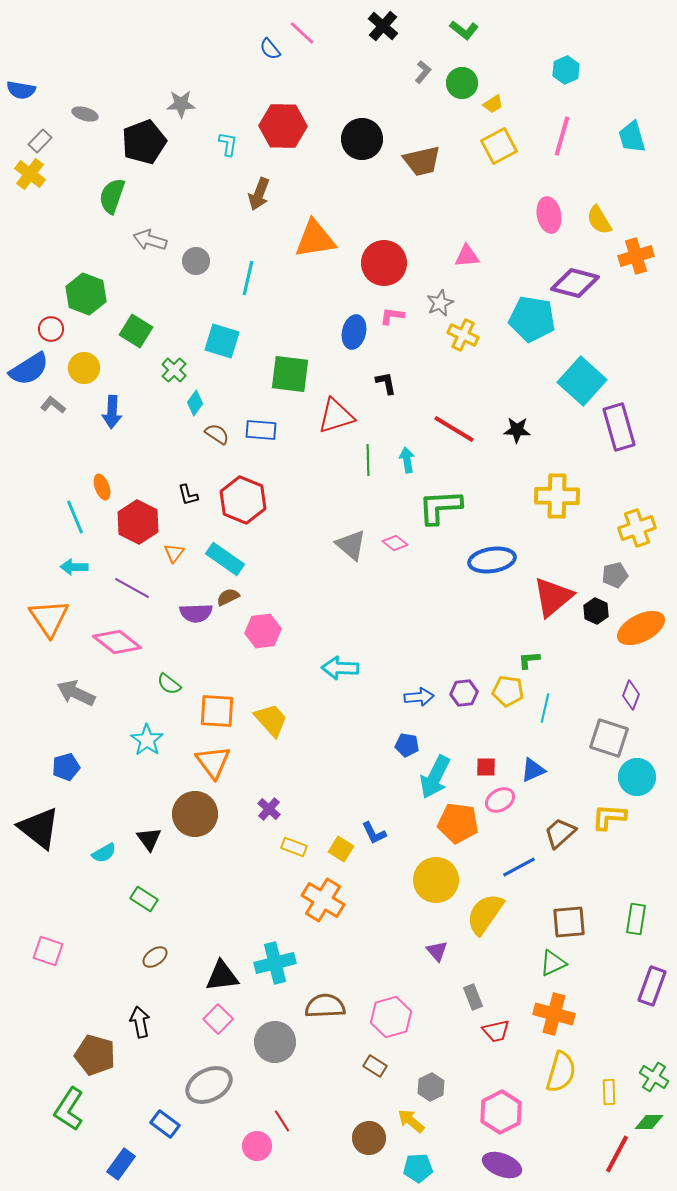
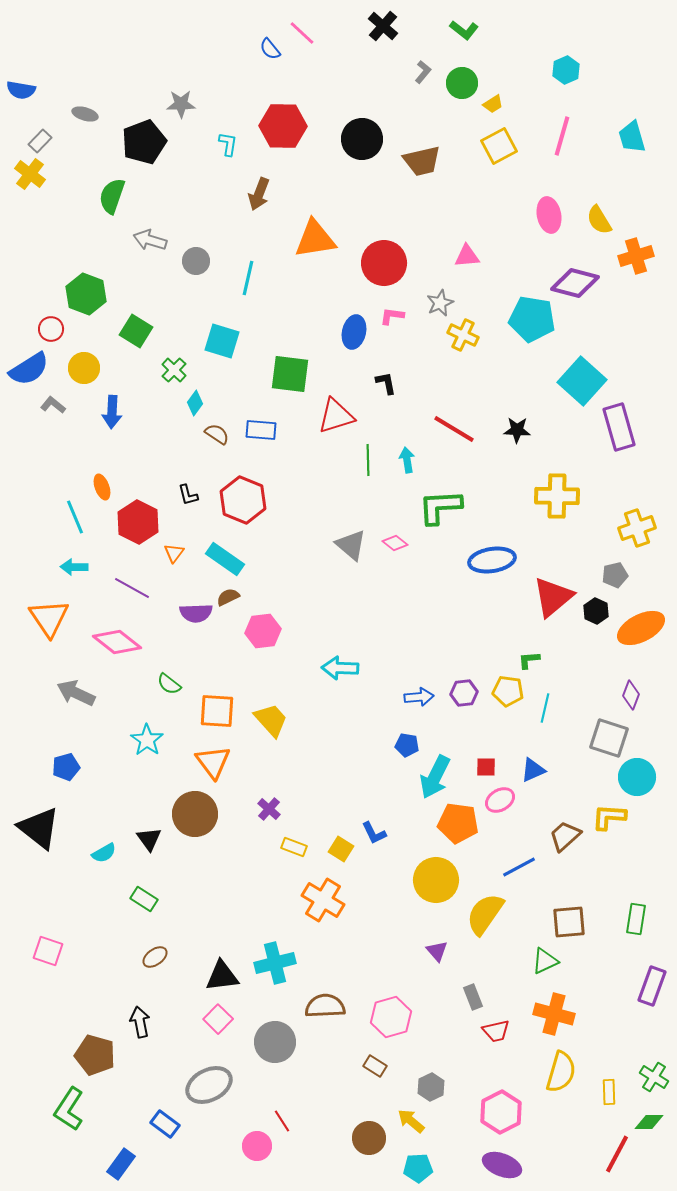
brown trapezoid at (560, 833): moved 5 px right, 3 px down
green triangle at (553, 963): moved 8 px left, 2 px up
